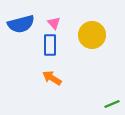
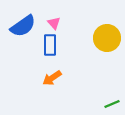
blue semicircle: moved 2 px right, 2 px down; rotated 20 degrees counterclockwise
yellow circle: moved 15 px right, 3 px down
orange arrow: rotated 66 degrees counterclockwise
